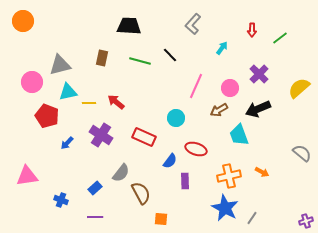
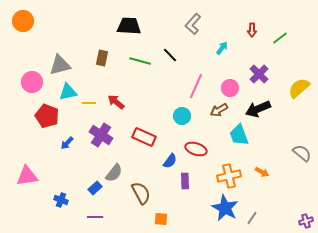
cyan circle at (176, 118): moved 6 px right, 2 px up
gray semicircle at (121, 173): moved 7 px left
